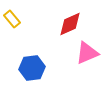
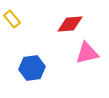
red diamond: rotated 20 degrees clockwise
pink triangle: rotated 10 degrees clockwise
